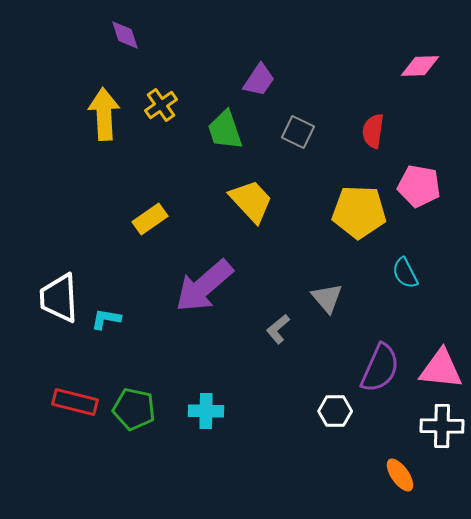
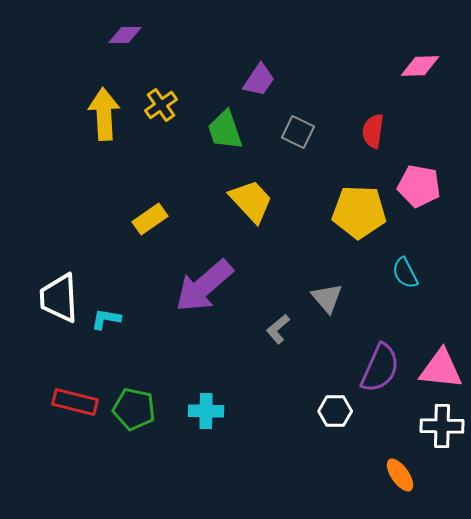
purple diamond: rotated 72 degrees counterclockwise
